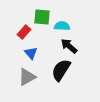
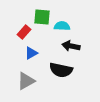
black arrow: moved 2 px right; rotated 30 degrees counterclockwise
blue triangle: rotated 40 degrees clockwise
black semicircle: rotated 110 degrees counterclockwise
gray triangle: moved 1 px left, 4 px down
